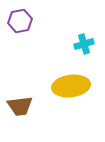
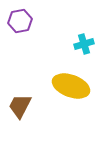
yellow ellipse: rotated 27 degrees clockwise
brown trapezoid: rotated 124 degrees clockwise
